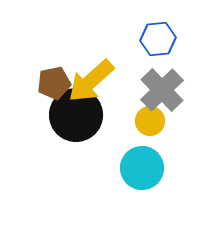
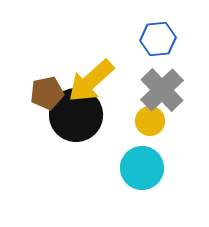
brown pentagon: moved 7 px left, 10 px down
